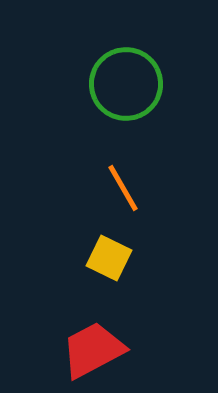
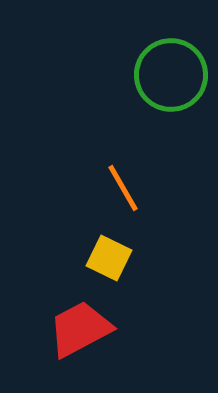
green circle: moved 45 px right, 9 px up
red trapezoid: moved 13 px left, 21 px up
